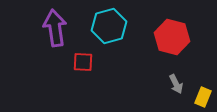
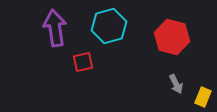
red square: rotated 15 degrees counterclockwise
